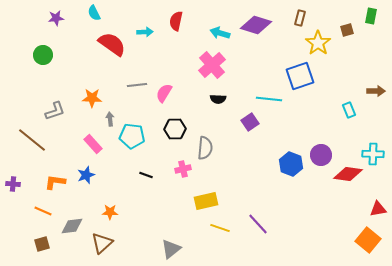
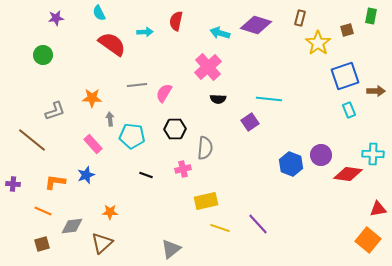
cyan semicircle at (94, 13): moved 5 px right
pink cross at (212, 65): moved 4 px left, 2 px down
blue square at (300, 76): moved 45 px right
